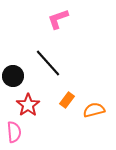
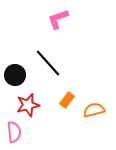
black circle: moved 2 px right, 1 px up
red star: rotated 20 degrees clockwise
